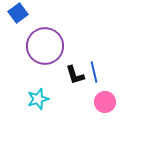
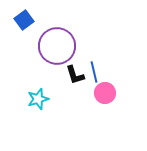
blue square: moved 6 px right, 7 px down
purple circle: moved 12 px right
pink circle: moved 9 px up
